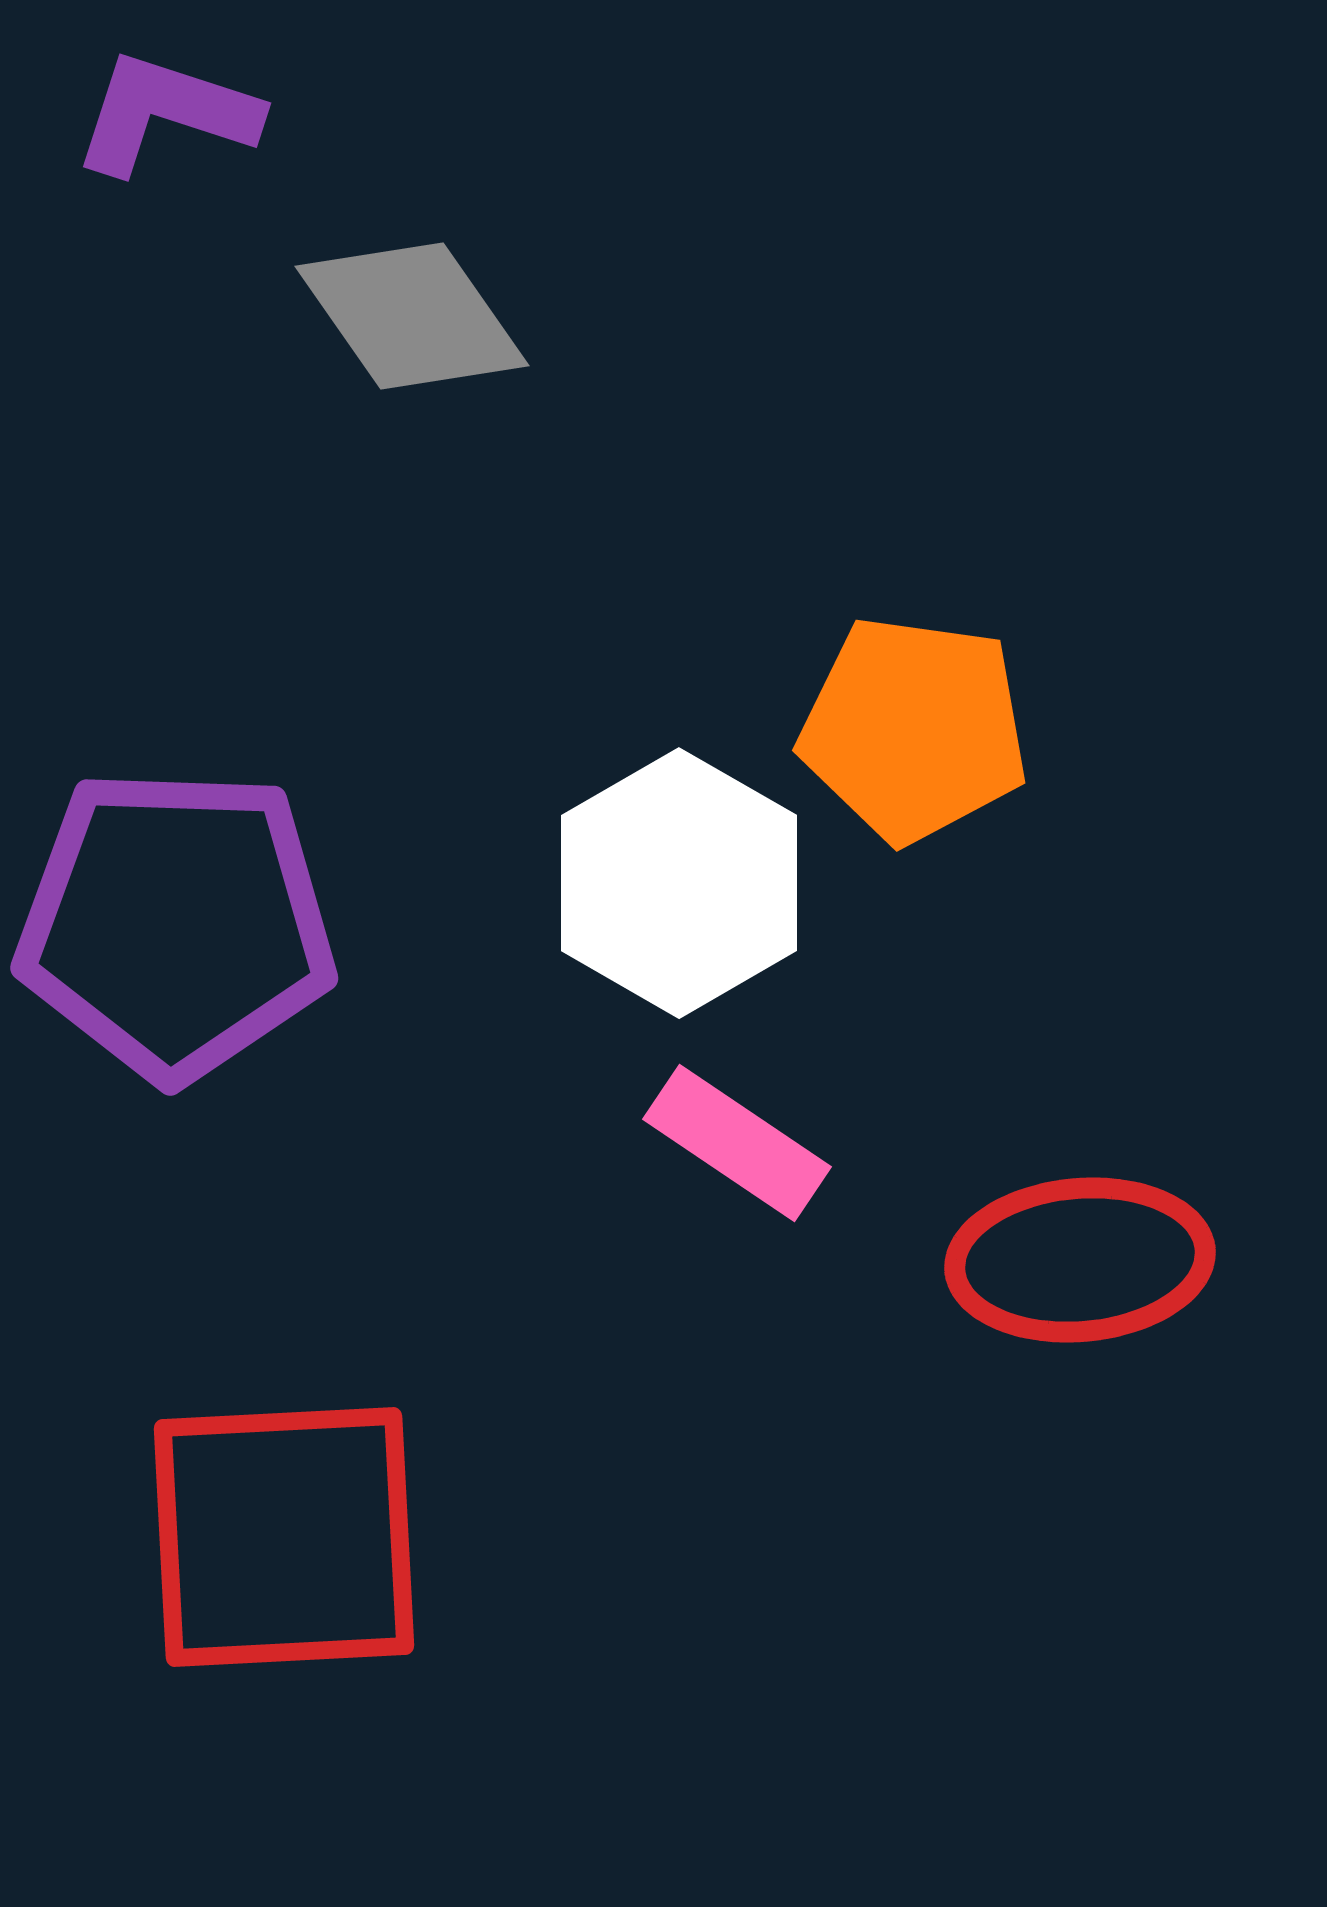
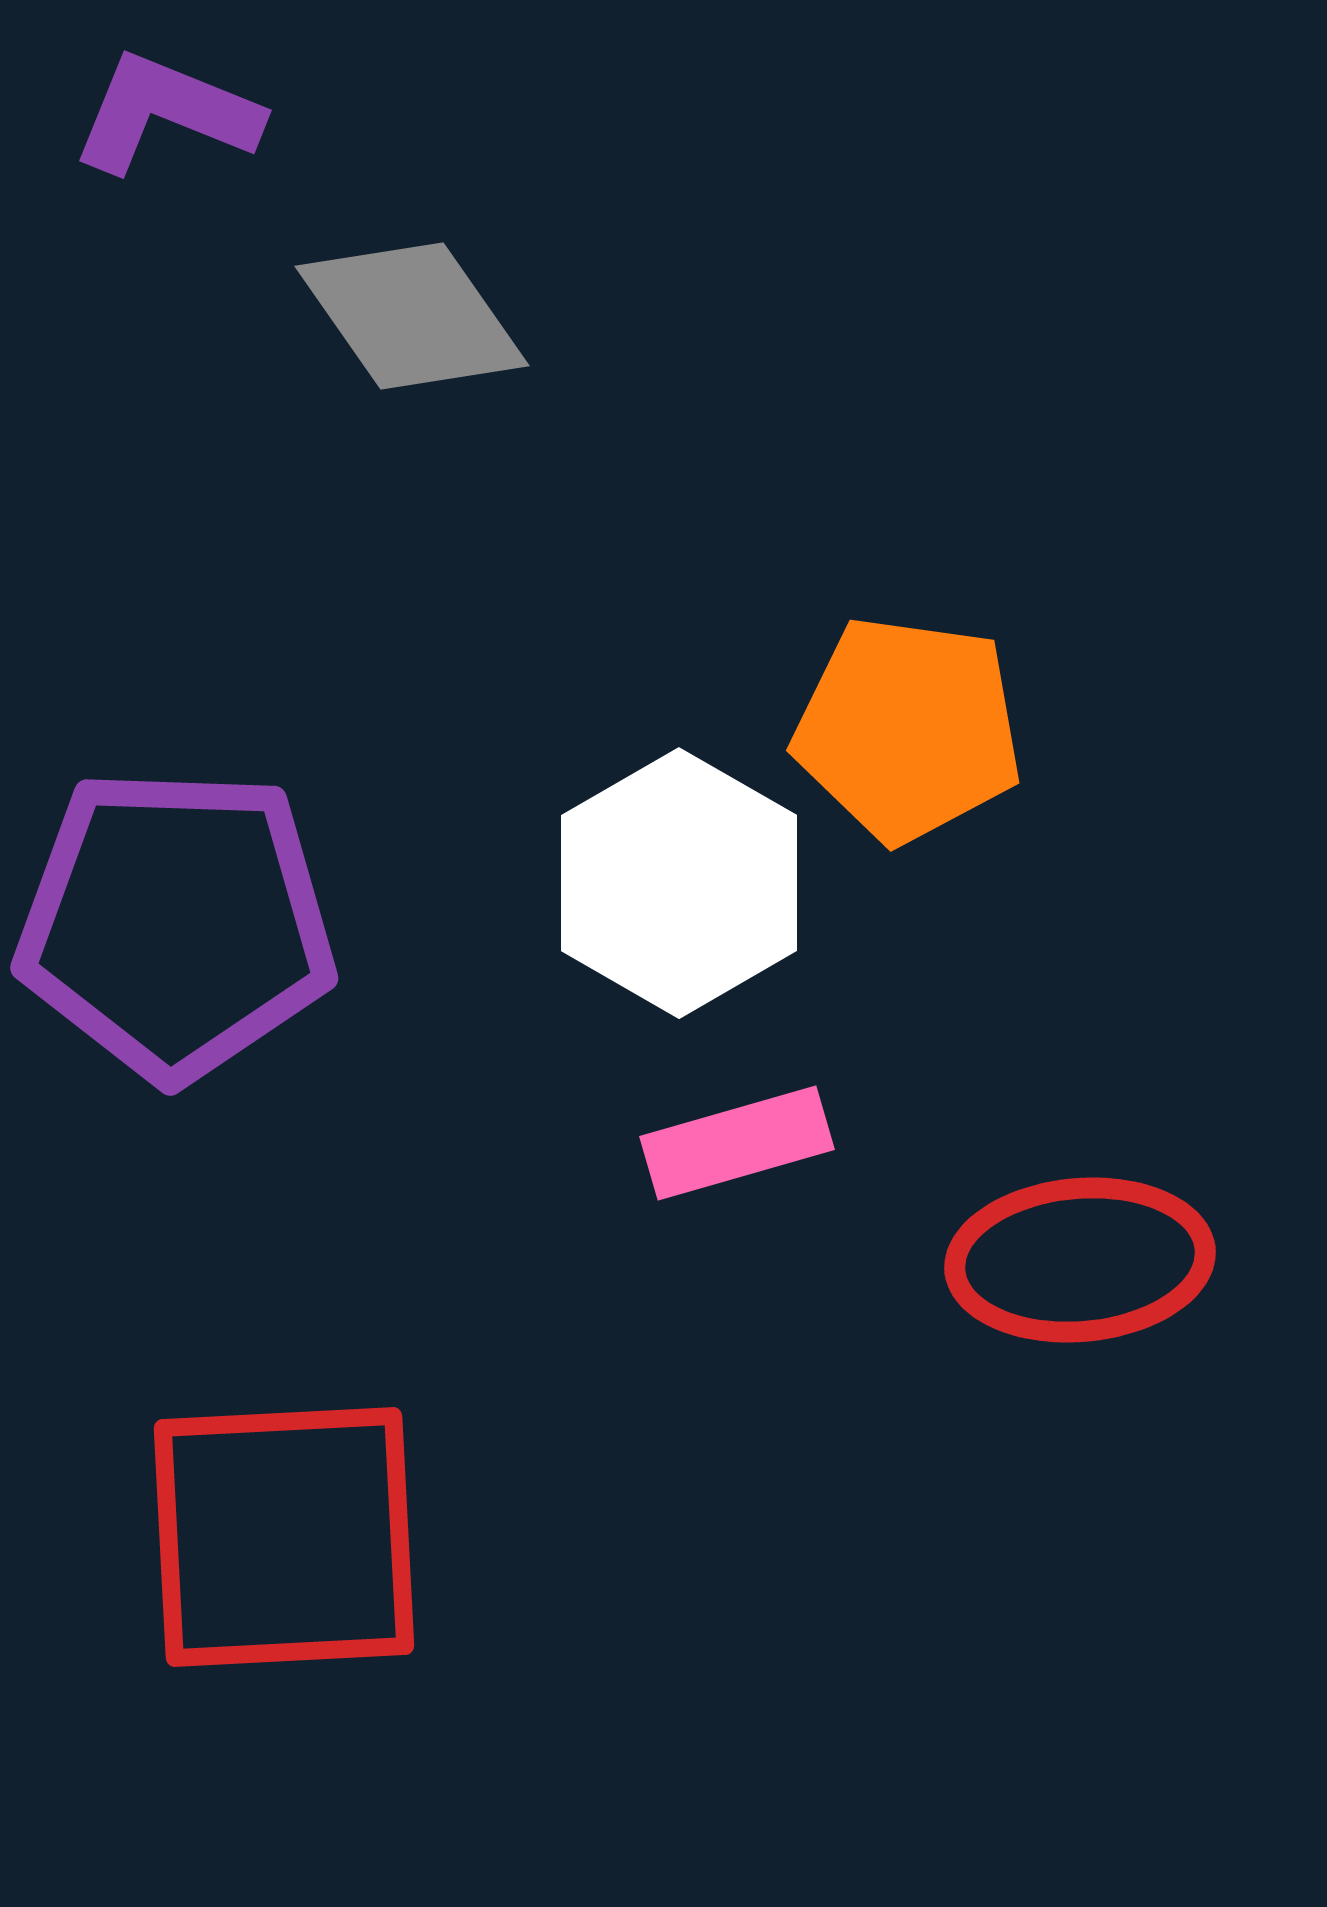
purple L-shape: rotated 4 degrees clockwise
orange pentagon: moved 6 px left
pink rectangle: rotated 50 degrees counterclockwise
